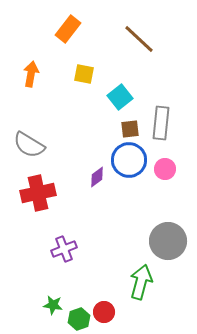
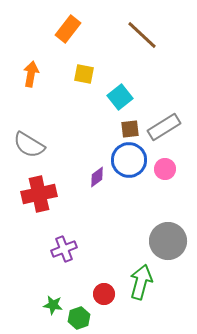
brown line: moved 3 px right, 4 px up
gray rectangle: moved 3 px right, 4 px down; rotated 52 degrees clockwise
red cross: moved 1 px right, 1 px down
red circle: moved 18 px up
green hexagon: moved 1 px up
